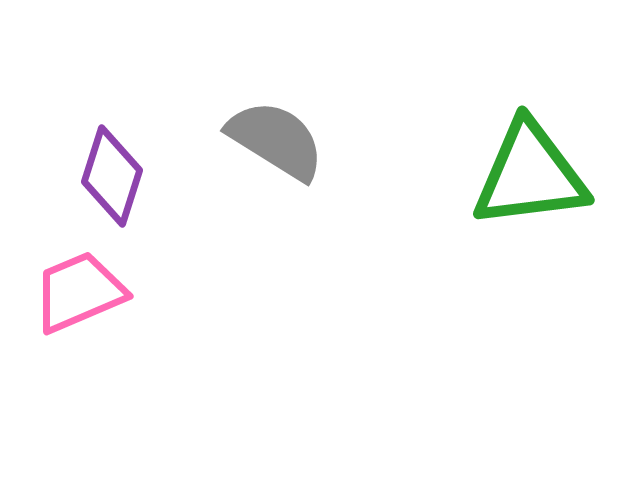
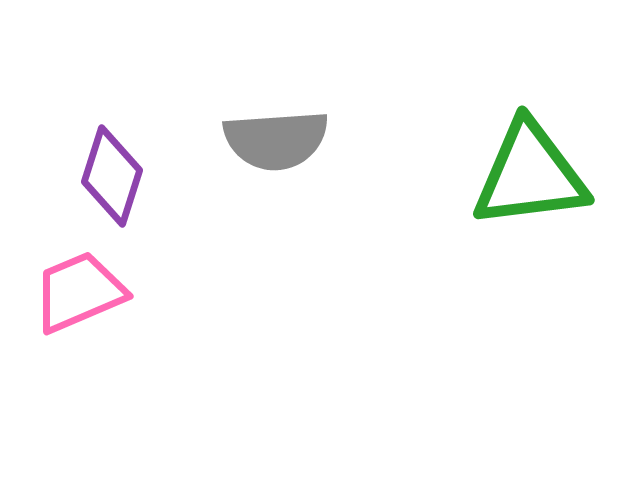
gray semicircle: rotated 144 degrees clockwise
